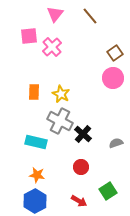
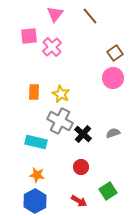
gray semicircle: moved 3 px left, 10 px up
